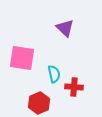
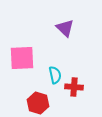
pink square: rotated 12 degrees counterclockwise
cyan semicircle: moved 1 px right, 1 px down
red hexagon: moved 1 px left; rotated 20 degrees counterclockwise
